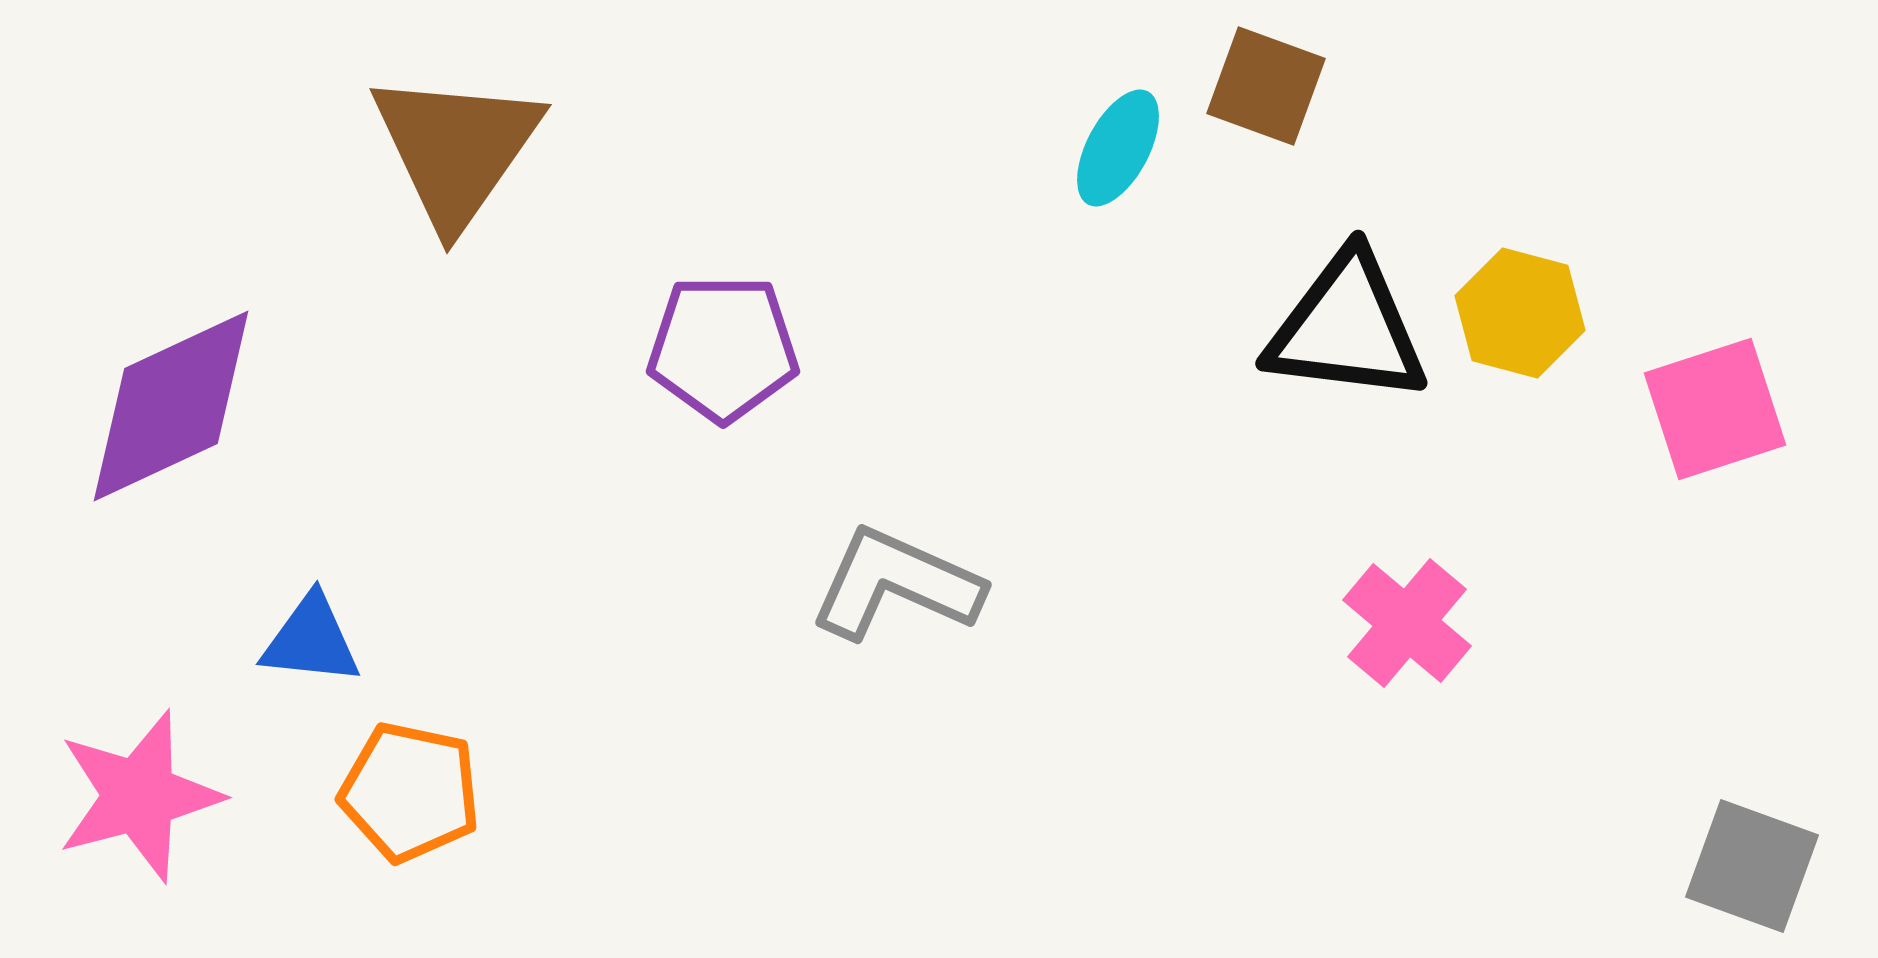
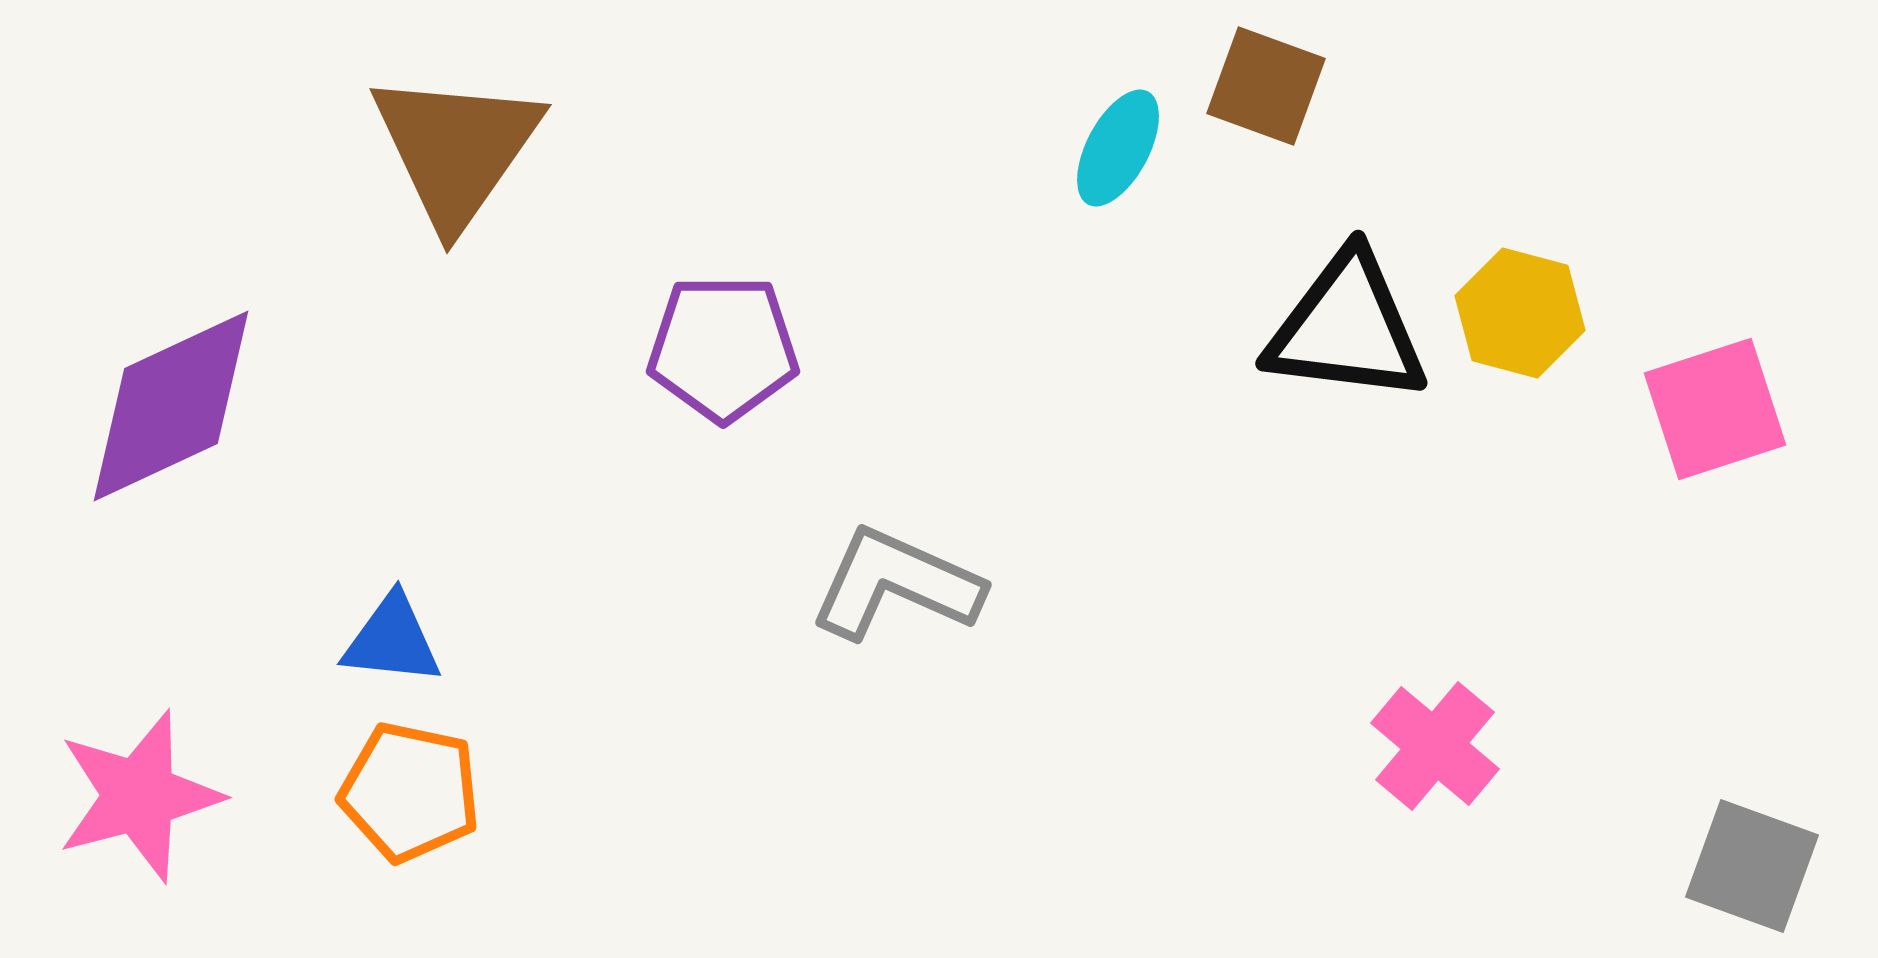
pink cross: moved 28 px right, 123 px down
blue triangle: moved 81 px right
